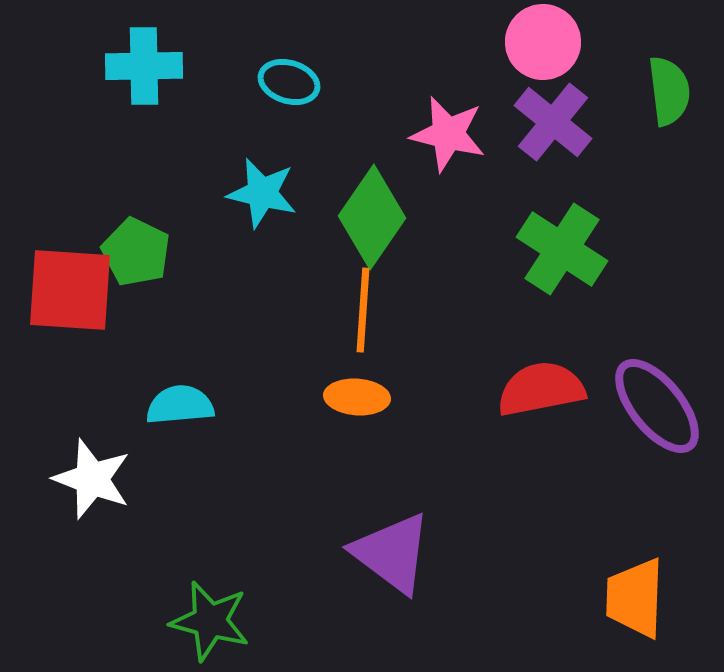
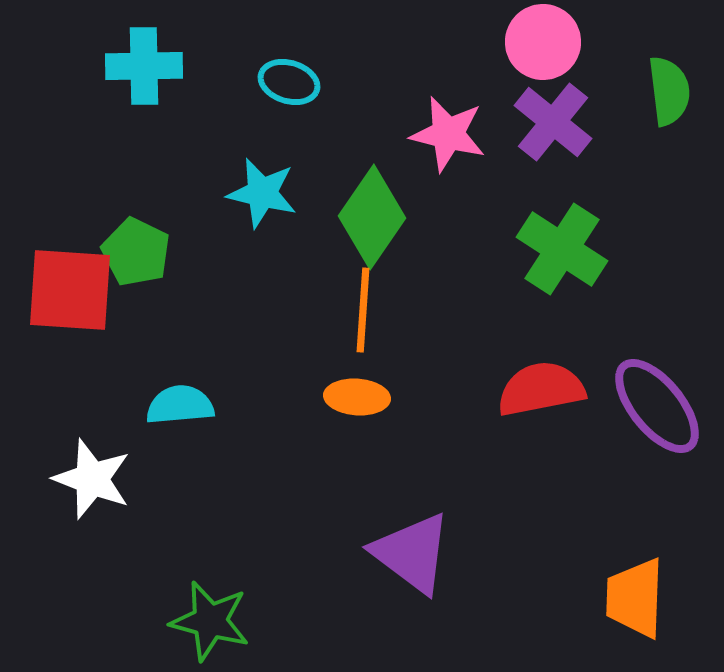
purple triangle: moved 20 px right
